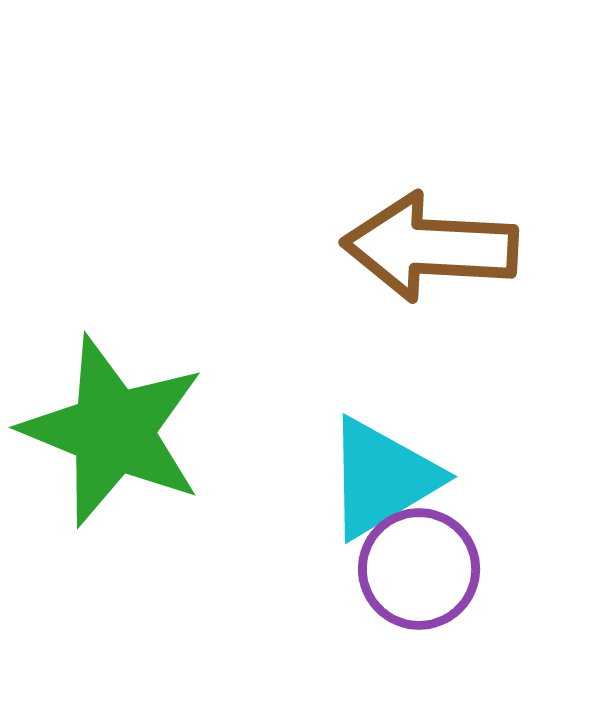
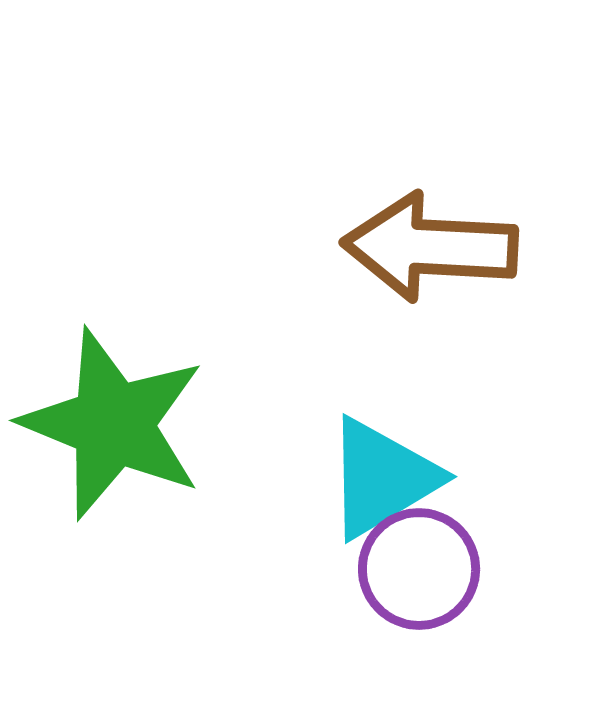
green star: moved 7 px up
